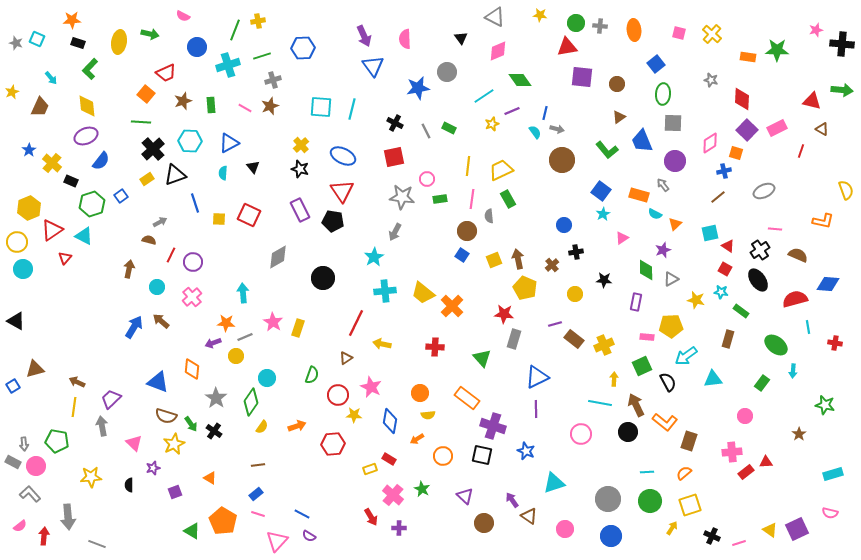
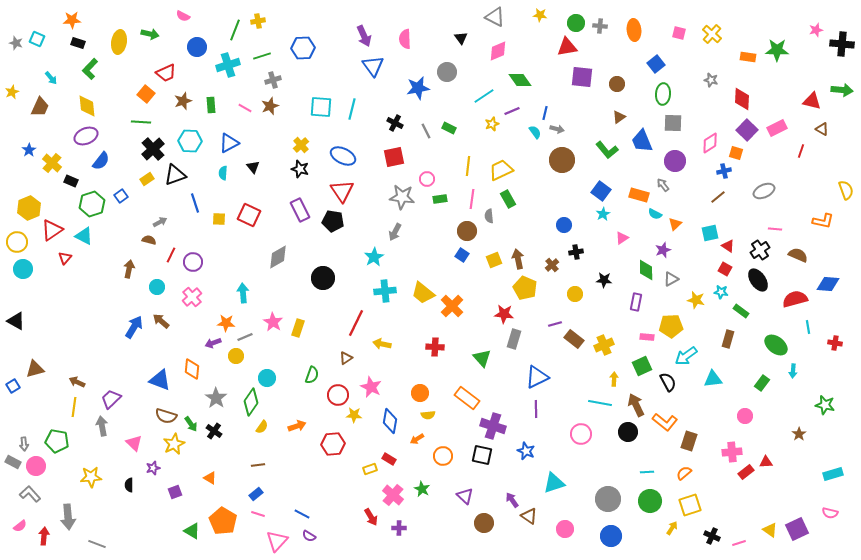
blue triangle at (158, 382): moved 2 px right, 2 px up
